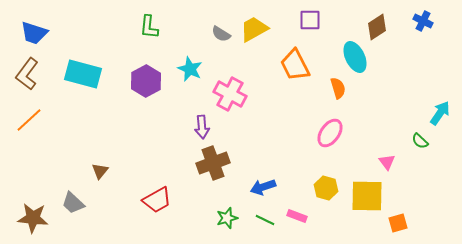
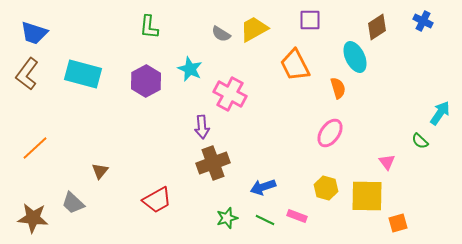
orange line: moved 6 px right, 28 px down
